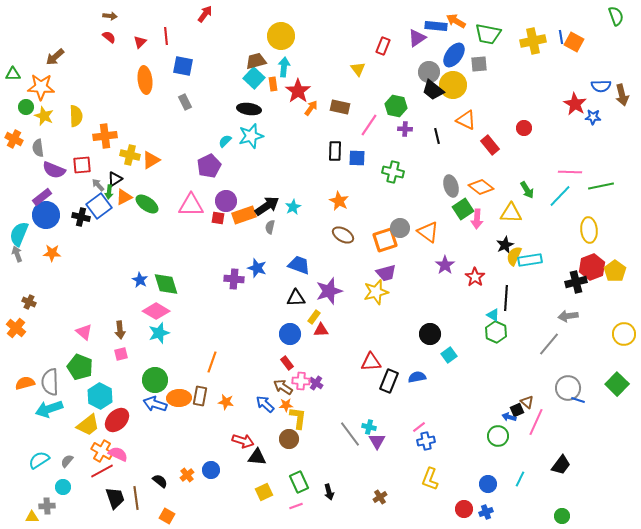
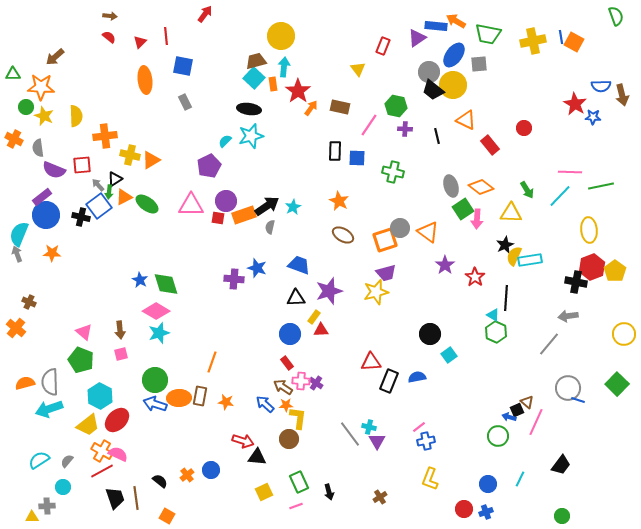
black cross at (576, 282): rotated 25 degrees clockwise
green pentagon at (80, 367): moved 1 px right, 7 px up
